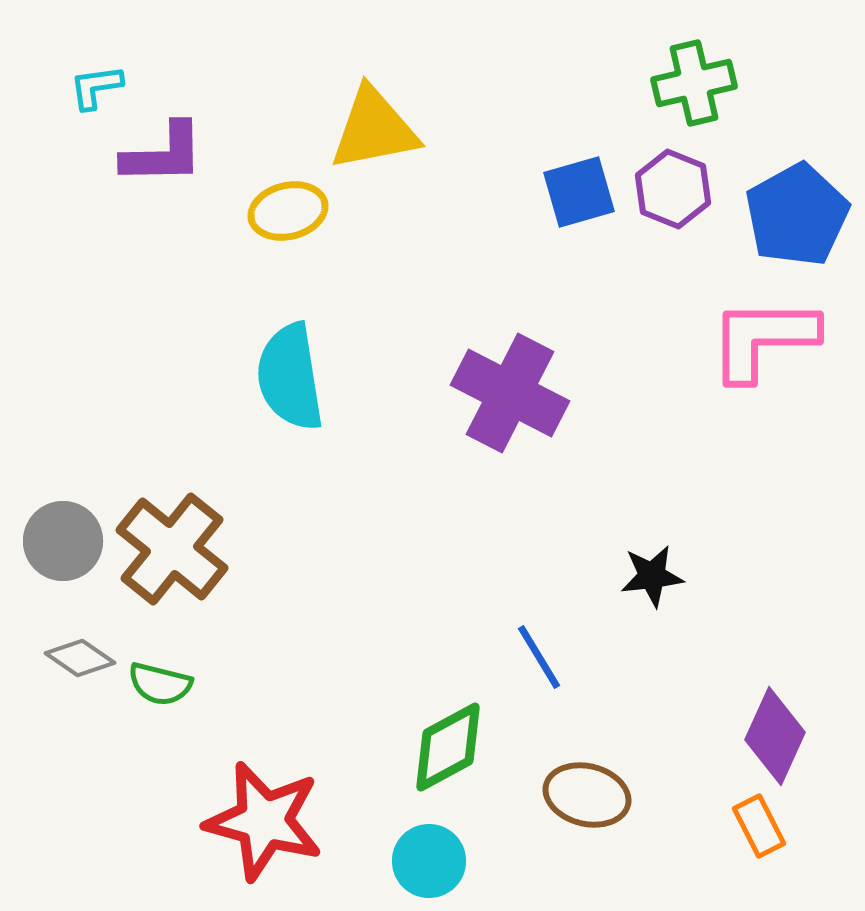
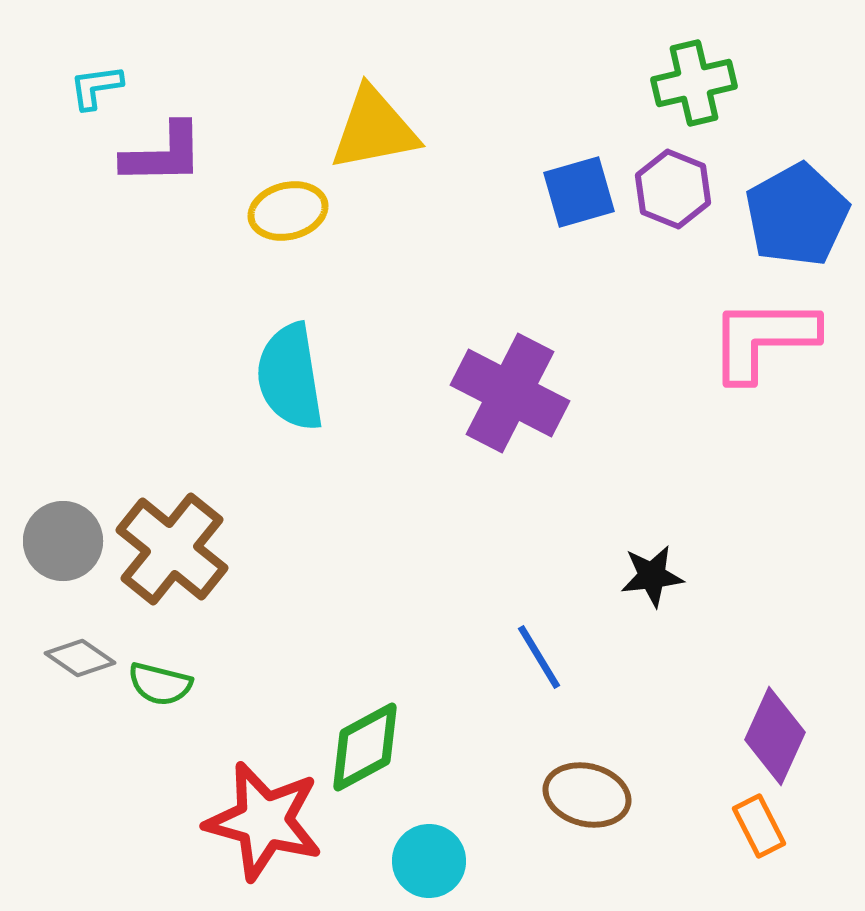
green diamond: moved 83 px left
